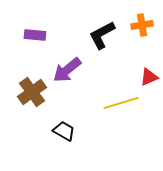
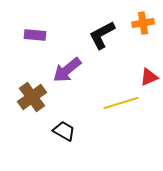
orange cross: moved 1 px right, 2 px up
brown cross: moved 5 px down
